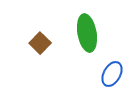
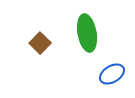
blue ellipse: rotated 30 degrees clockwise
